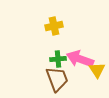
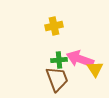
green cross: moved 1 px right, 1 px down
yellow triangle: moved 2 px left, 1 px up
